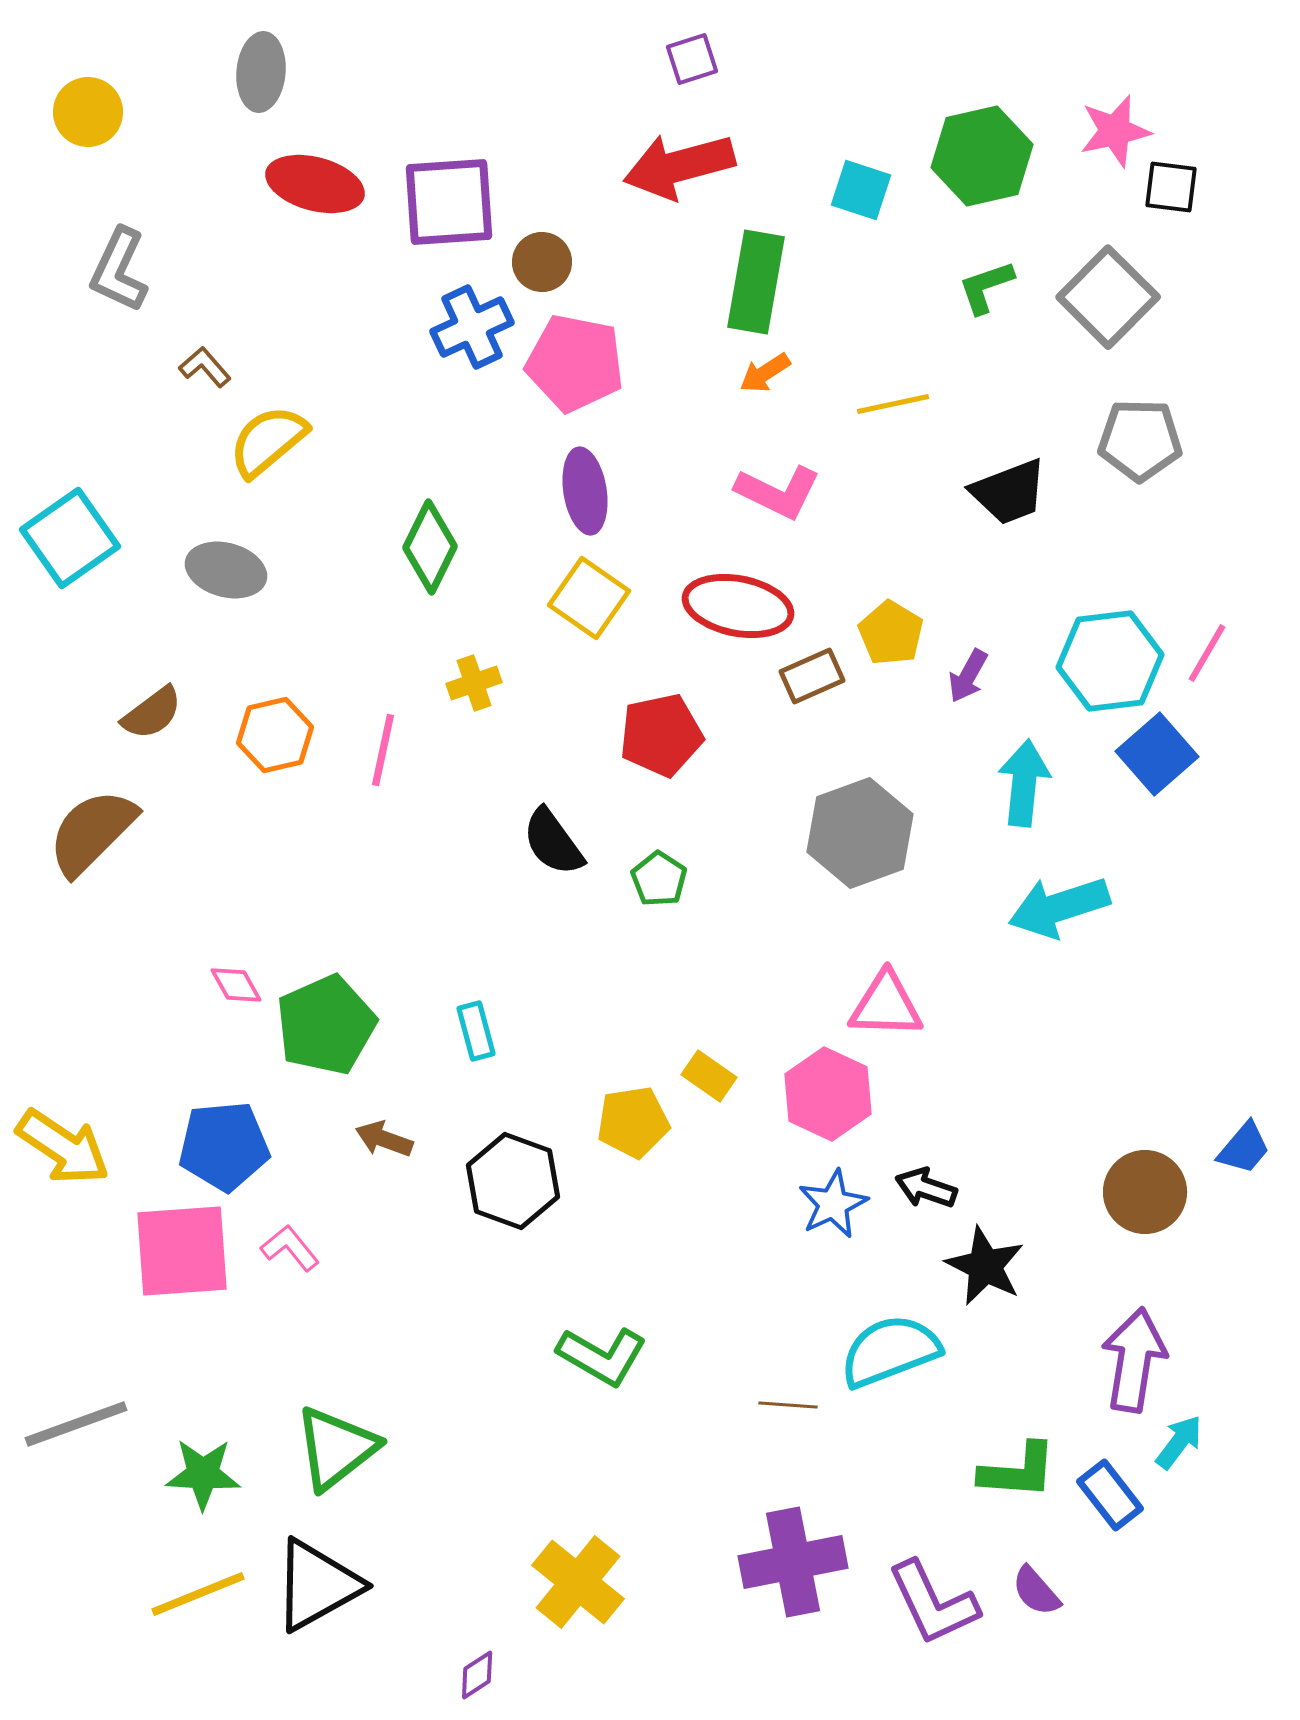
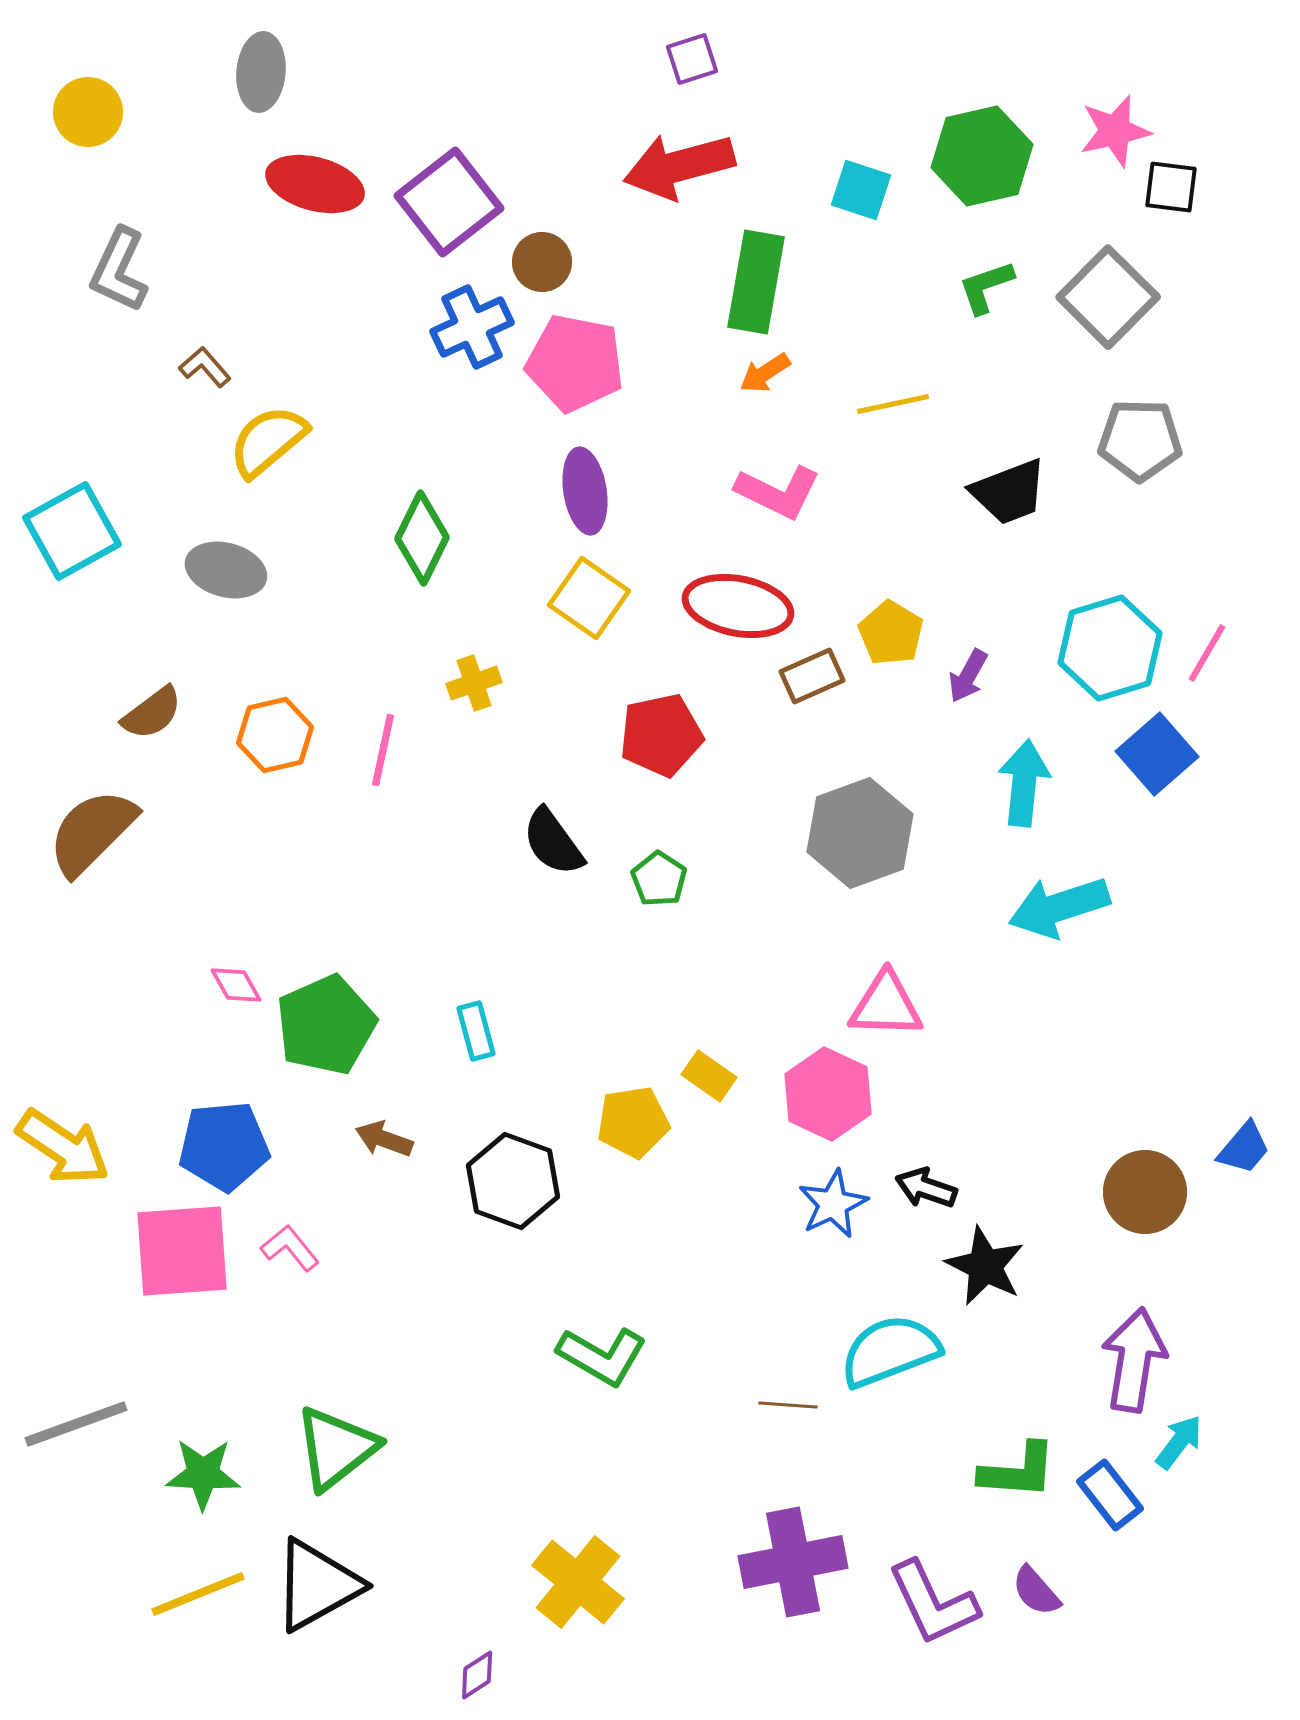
purple square at (449, 202): rotated 34 degrees counterclockwise
cyan square at (70, 538): moved 2 px right, 7 px up; rotated 6 degrees clockwise
green diamond at (430, 547): moved 8 px left, 9 px up
cyan hexagon at (1110, 661): moved 13 px up; rotated 10 degrees counterclockwise
